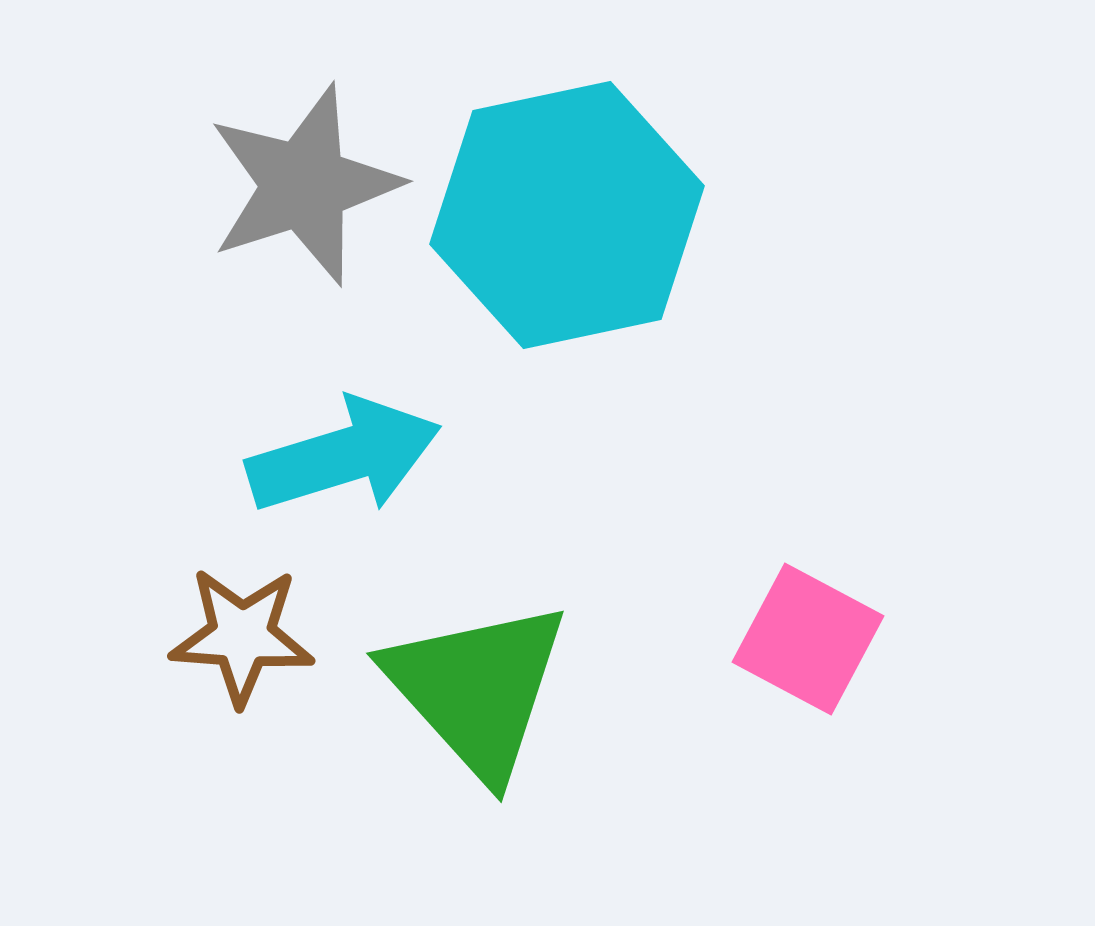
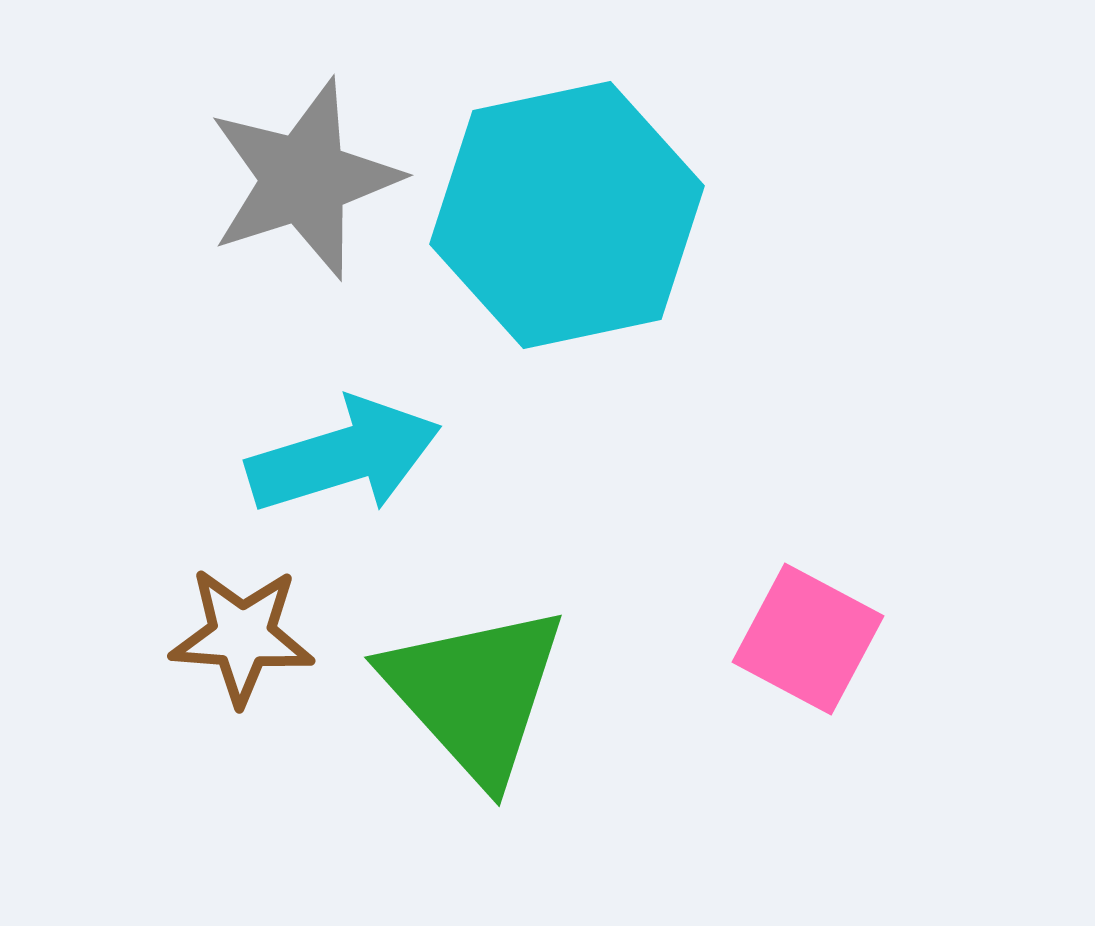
gray star: moved 6 px up
green triangle: moved 2 px left, 4 px down
